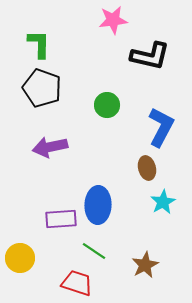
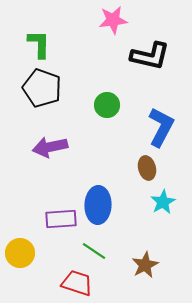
yellow circle: moved 5 px up
